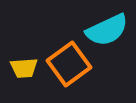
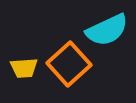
orange square: rotated 6 degrees counterclockwise
